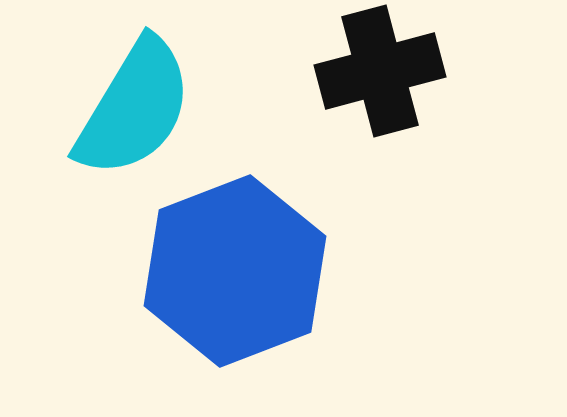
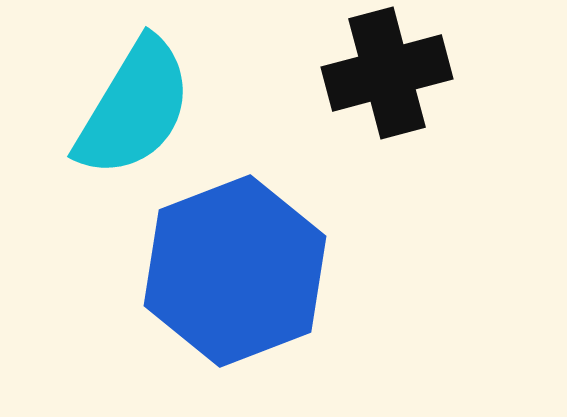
black cross: moved 7 px right, 2 px down
